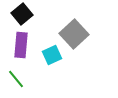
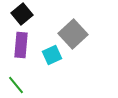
gray square: moved 1 px left
green line: moved 6 px down
